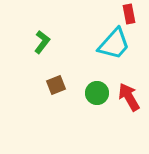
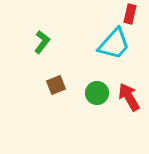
red rectangle: moved 1 px right; rotated 24 degrees clockwise
